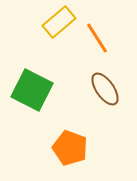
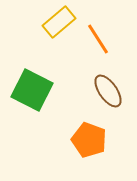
orange line: moved 1 px right, 1 px down
brown ellipse: moved 3 px right, 2 px down
orange pentagon: moved 19 px right, 8 px up
